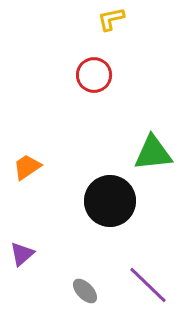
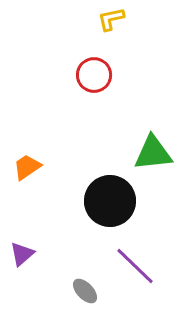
purple line: moved 13 px left, 19 px up
